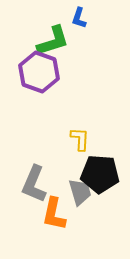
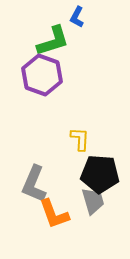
blue L-shape: moved 2 px left, 1 px up; rotated 10 degrees clockwise
purple hexagon: moved 3 px right, 3 px down
gray trapezoid: moved 13 px right, 9 px down
orange L-shape: rotated 32 degrees counterclockwise
